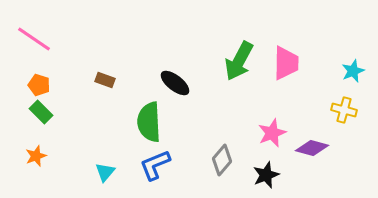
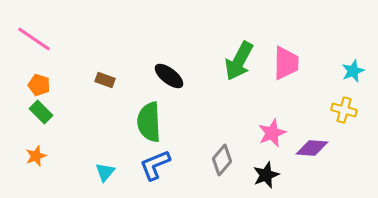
black ellipse: moved 6 px left, 7 px up
purple diamond: rotated 12 degrees counterclockwise
